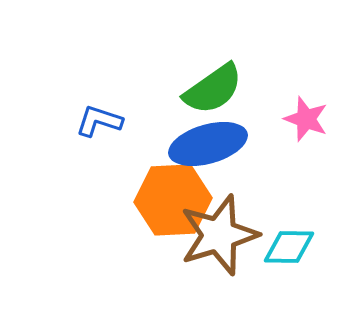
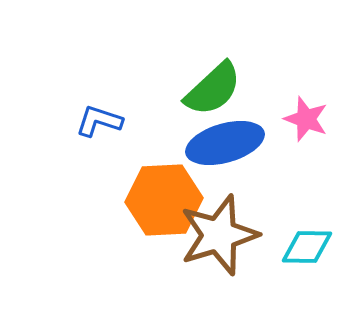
green semicircle: rotated 8 degrees counterclockwise
blue ellipse: moved 17 px right, 1 px up
orange hexagon: moved 9 px left
cyan diamond: moved 18 px right
